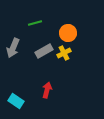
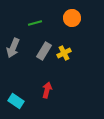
orange circle: moved 4 px right, 15 px up
gray rectangle: rotated 30 degrees counterclockwise
